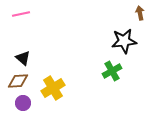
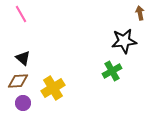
pink line: rotated 72 degrees clockwise
